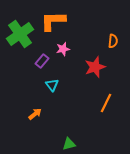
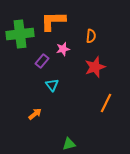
green cross: rotated 28 degrees clockwise
orange semicircle: moved 22 px left, 5 px up
